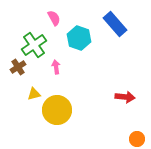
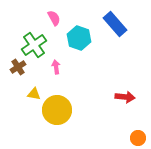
yellow triangle: rotated 24 degrees clockwise
orange circle: moved 1 px right, 1 px up
